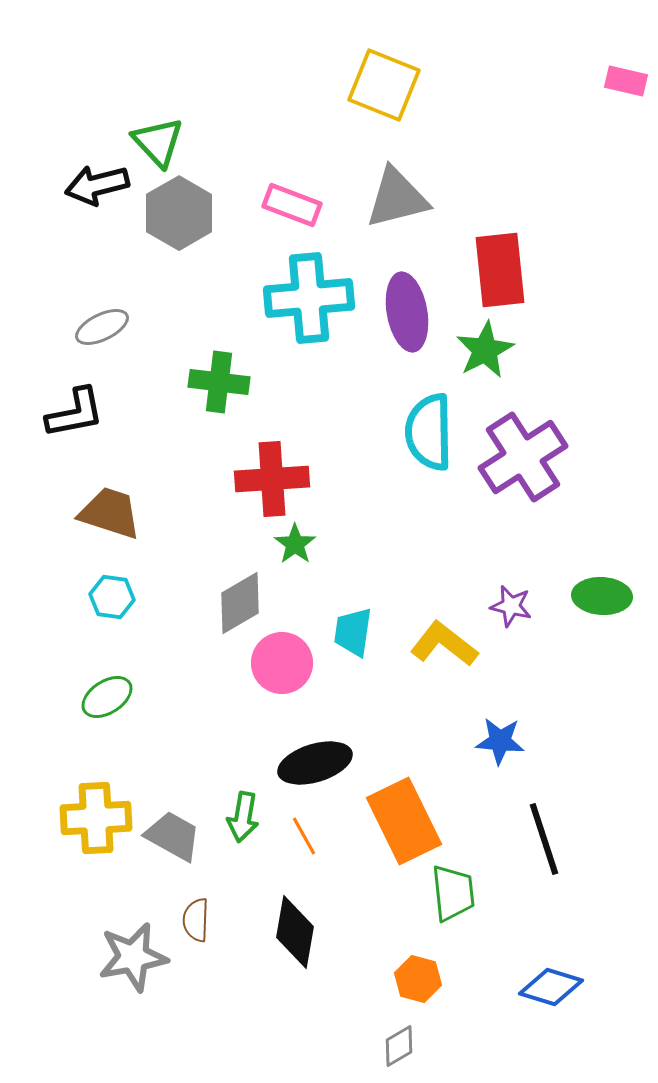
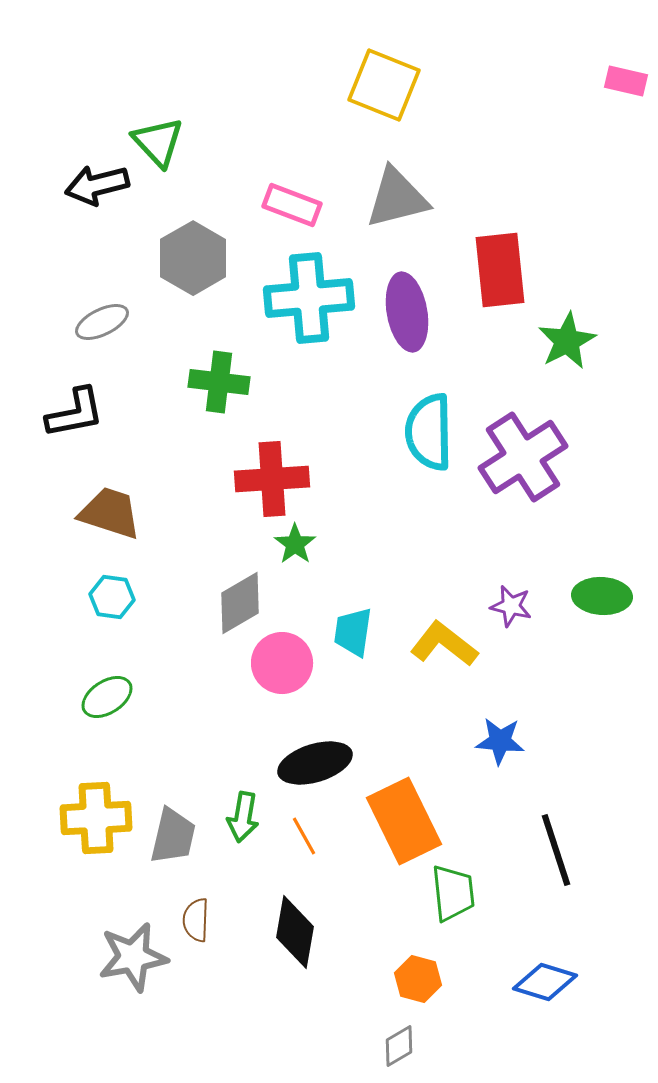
gray hexagon at (179, 213): moved 14 px right, 45 px down
gray ellipse at (102, 327): moved 5 px up
green star at (485, 350): moved 82 px right, 9 px up
gray trapezoid at (173, 836): rotated 74 degrees clockwise
black line at (544, 839): moved 12 px right, 11 px down
blue diamond at (551, 987): moved 6 px left, 5 px up
